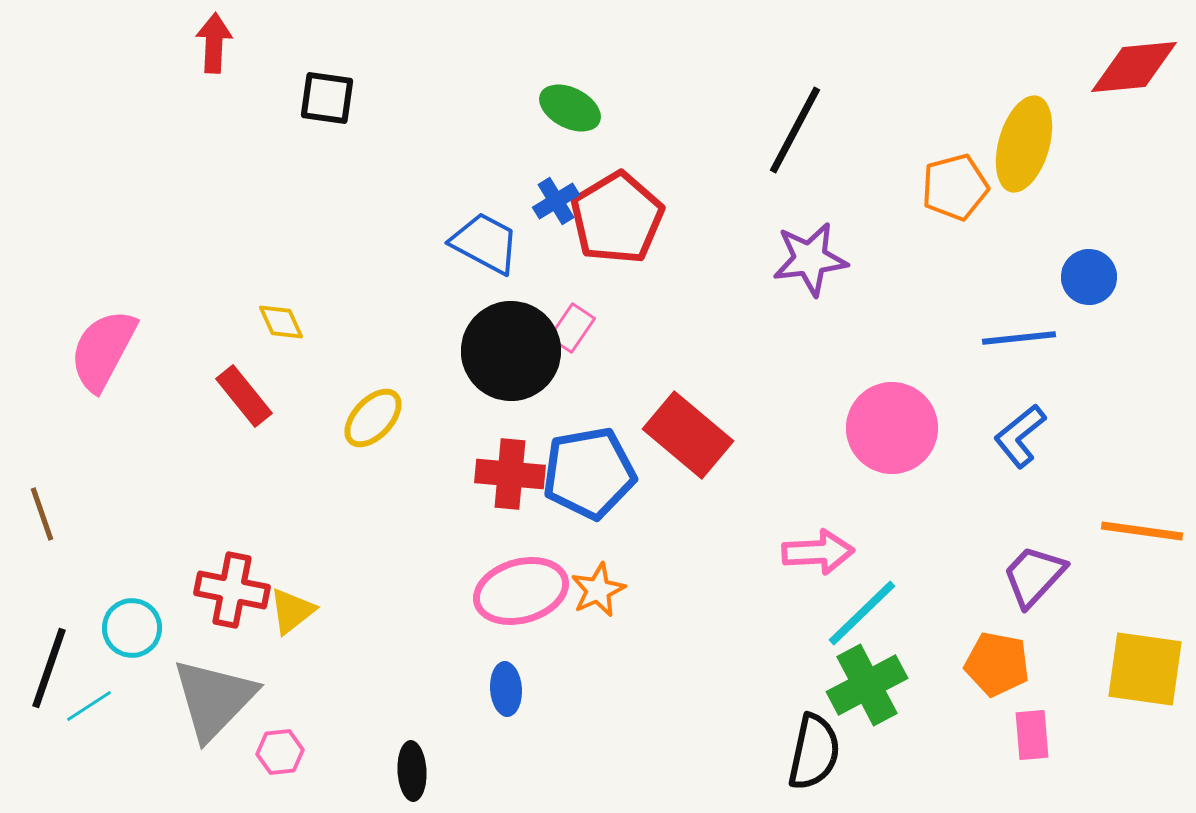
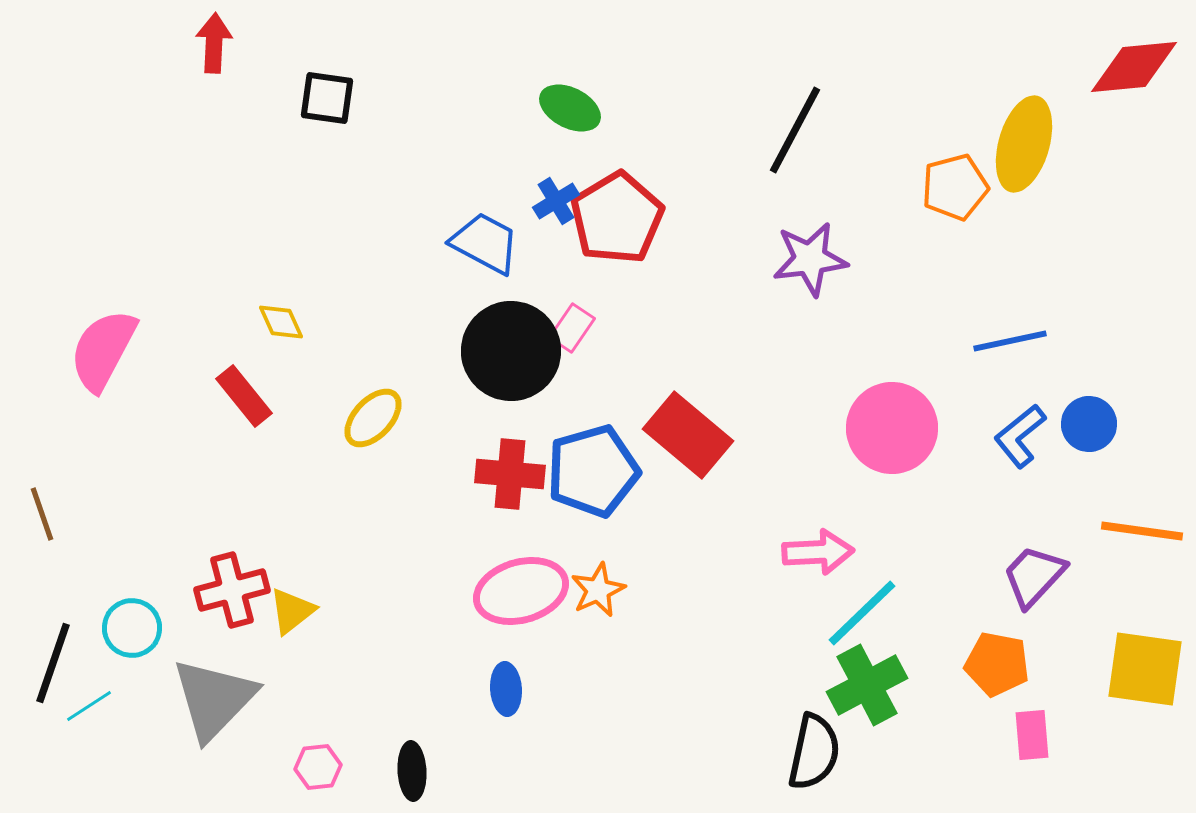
blue circle at (1089, 277): moved 147 px down
blue line at (1019, 338): moved 9 px left, 3 px down; rotated 6 degrees counterclockwise
blue pentagon at (589, 473): moved 4 px right, 2 px up; rotated 6 degrees counterclockwise
red cross at (232, 590): rotated 26 degrees counterclockwise
black line at (49, 668): moved 4 px right, 5 px up
pink hexagon at (280, 752): moved 38 px right, 15 px down
